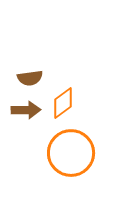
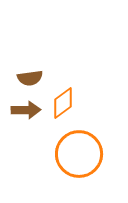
orange circle: moved 8 px right, 1 px down
